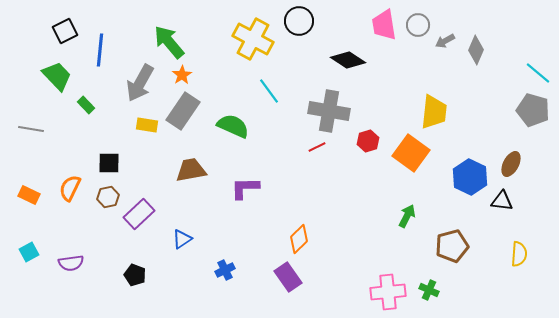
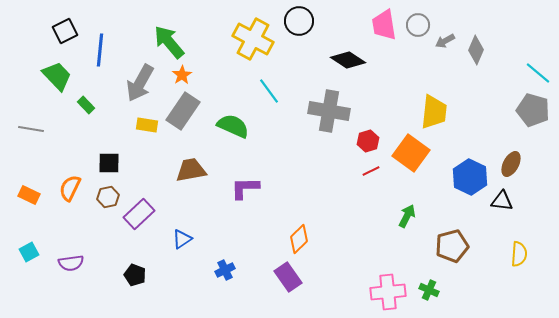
red line at (317, 147): moved 54 px right, 24 px down
